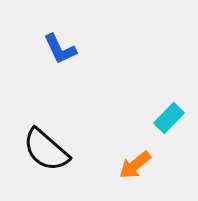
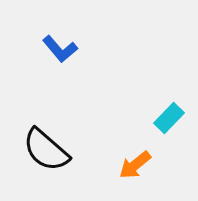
blue L-shape: rotated 15 degrees counterclockwise
